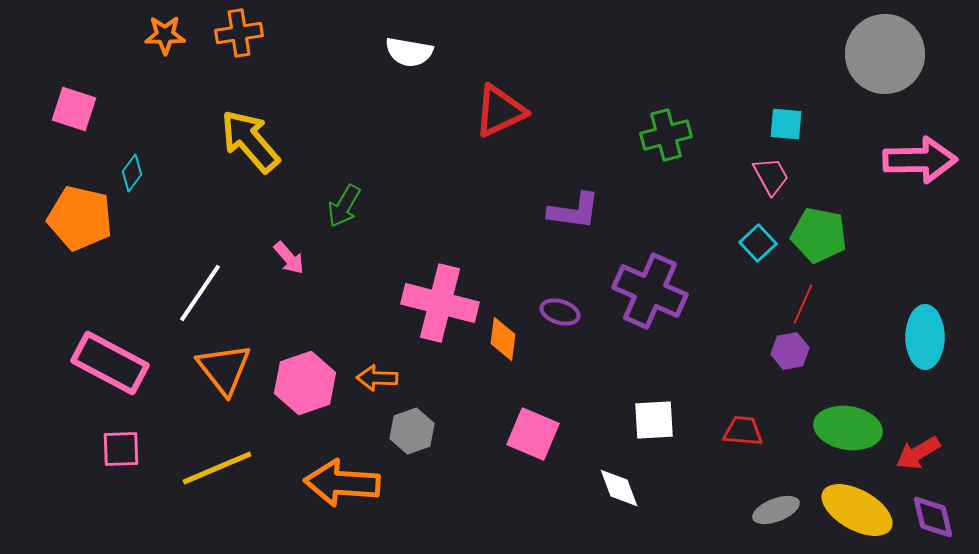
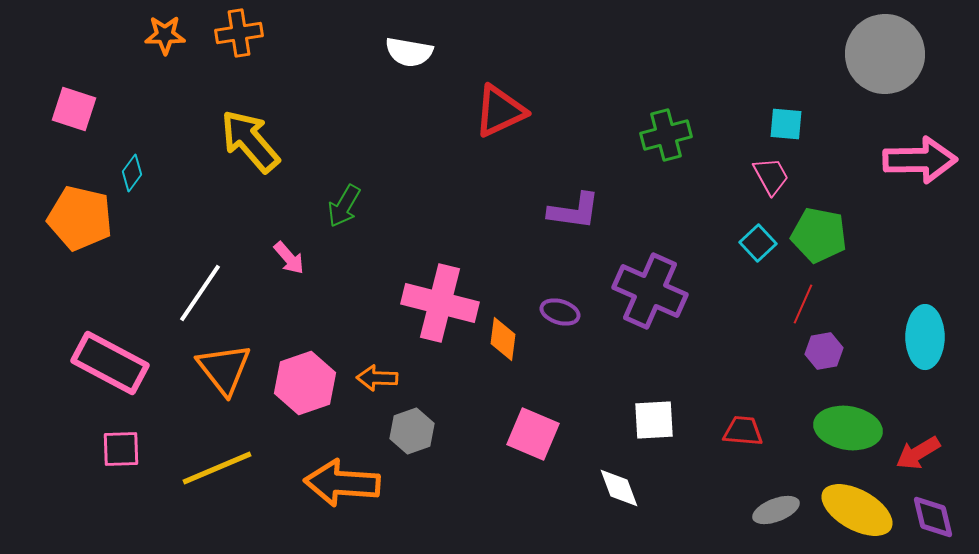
purple hexagon at (790, 351): moved 34 px right
